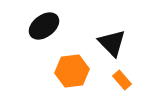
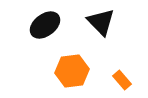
black ellipse: moved 1 px right, 1 px up
black triangle: moved 11 px left, 21 px up
